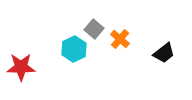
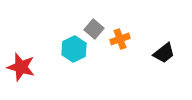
orange cross: rotated 30 degrees clockwise
red star: rotated 16 degrees clockwise
